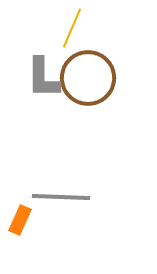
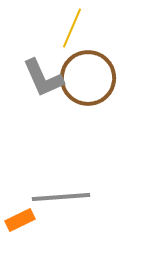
gray L-shape: rotated 24 degrees counterclockwise
gray line: rotated 6 degrees counterclockwise
orange rectangle: rotated 40 degrees clockwise
